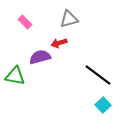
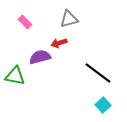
black line: moved 2 px up
